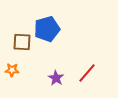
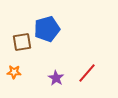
brown square: rotated 12 degrees counterclockwise
orange star: moved 2 px right, 2 px down
